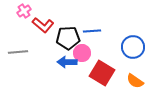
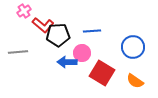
black pentagon: moved 10 px left, 3 px up
